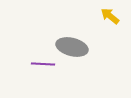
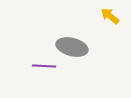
purple line: moved 1 px right, 2 px down
